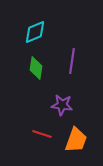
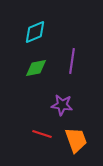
green diamond: rotated 70 degrees clockwise
orange trapezoid: rotated 40 degrees counterclockwise
